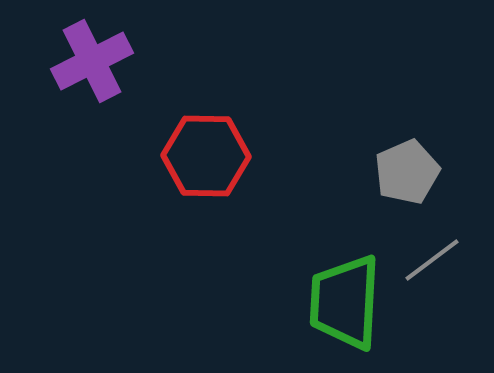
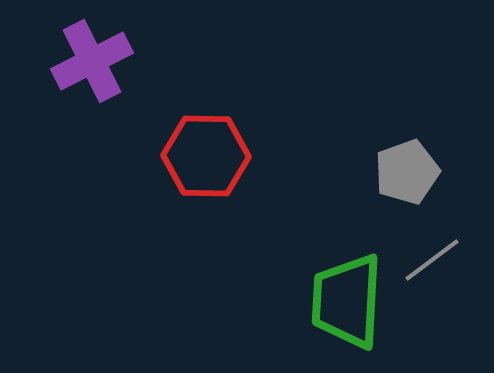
gray pentagon: rotated 4 degrees clockwise
green trapezoid: moved 2 px right, 1 px up
